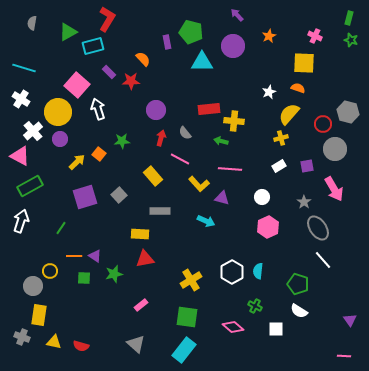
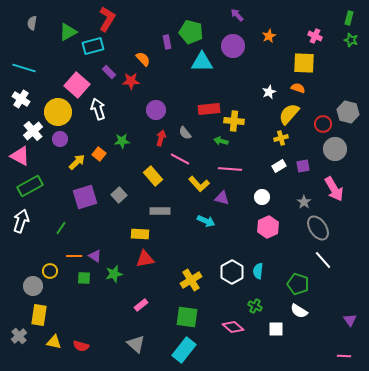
purple square at (307, 166): moved 4 px left
gray cross at (22, 337): moved 3 px left, 1 px up; rotated 28 degrees clockwise
